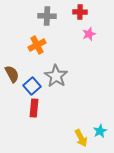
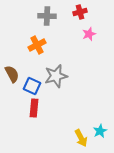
red cross: rotated 16 degrees counterclockwise
gray star: rotated 25 degrees clockwise
blue square: rotated 24 degrees counterclockwise
